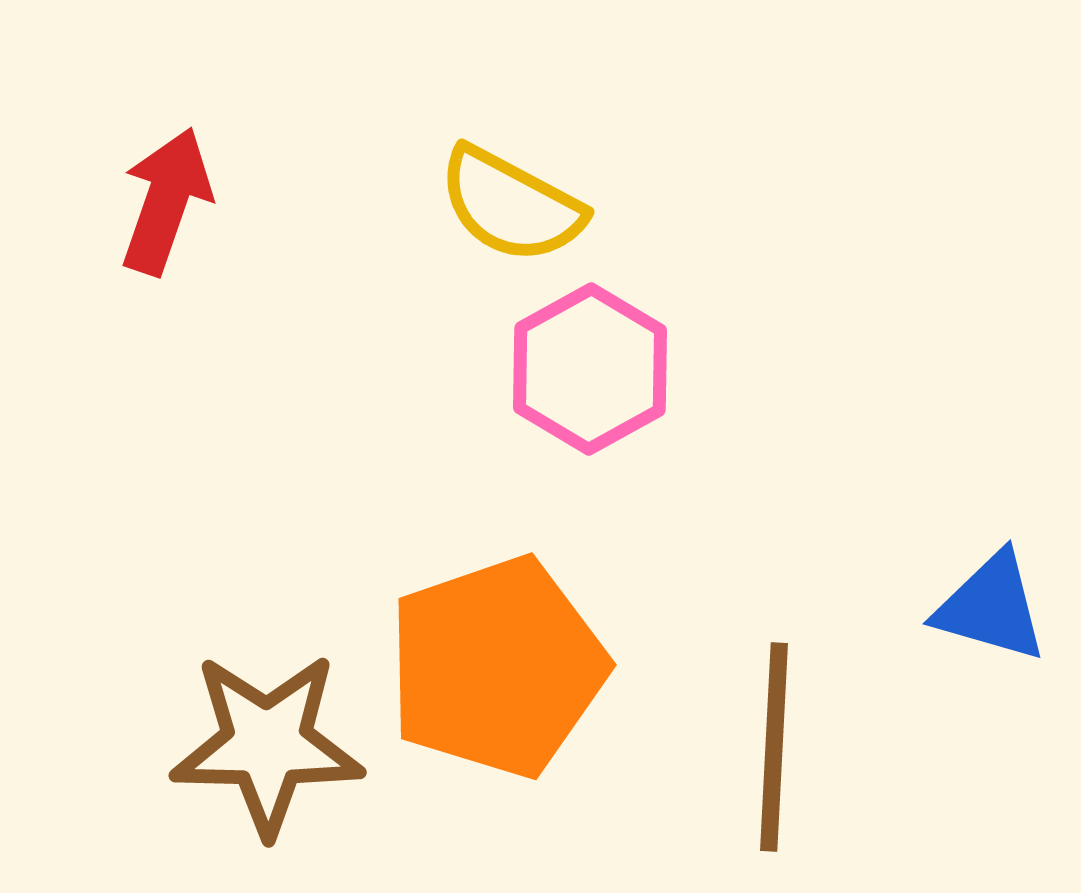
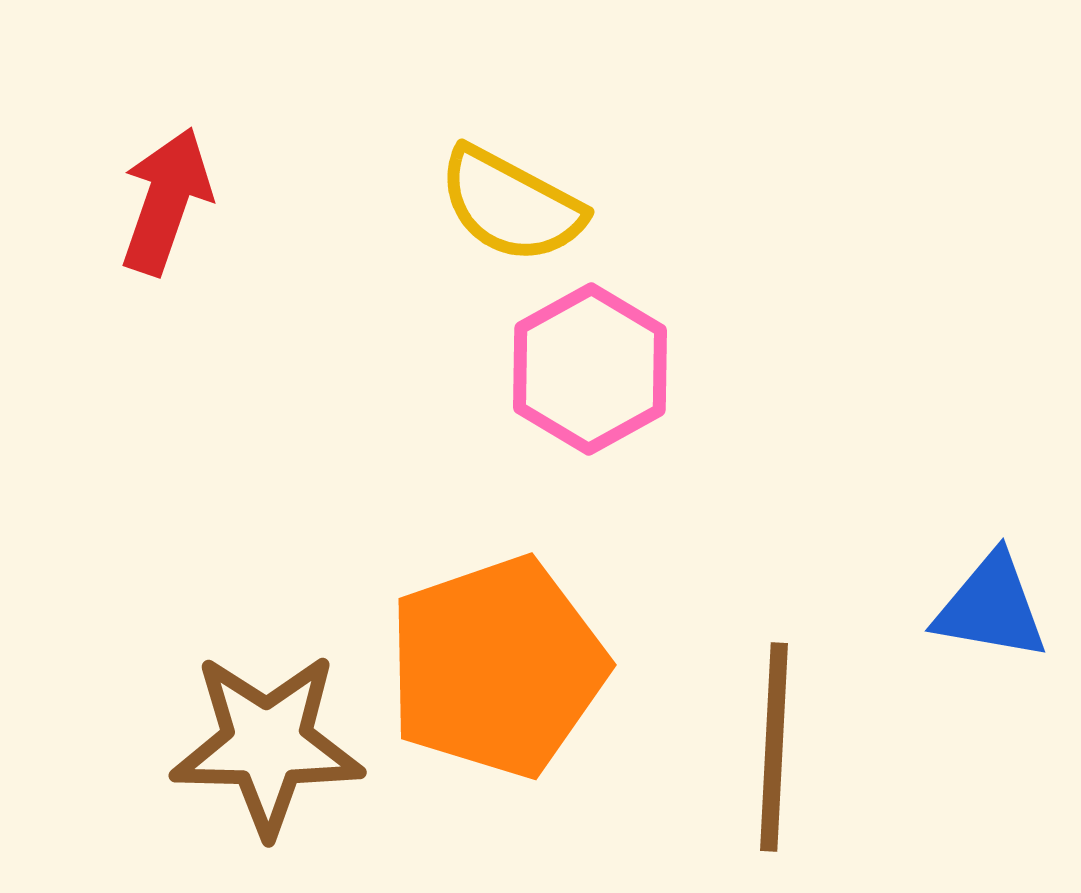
blue triangle: rotated 6 degrees counterclockwise
